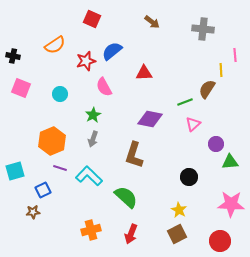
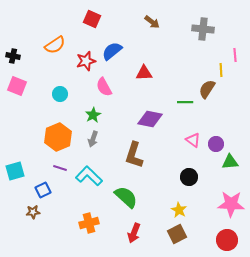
pink square: moved 4 px left, 2 px up
green line: rotated 21 degrees clockwise
pink triangle: moved 16 px down; rotated 42 degrees counterclockwise
orange hexagon: moved 6 px right, 4 px up
orange cross: moved 2 px left, 7 px up
red arrow: moved 3 px right, 1 px up
red circle: moved 7 px right, 1 px up
